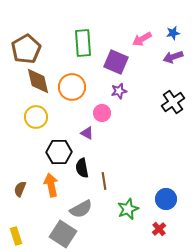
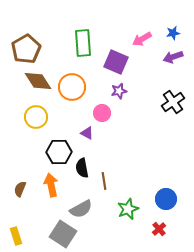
brown diamond: rotated 20 degrees counterclockwise
